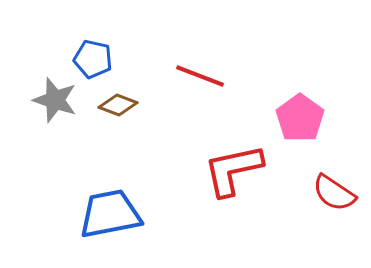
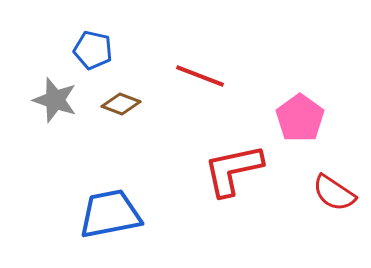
blue pentagon: moved 9 px up
brown diamond: moved 3 px right, 1 px up
